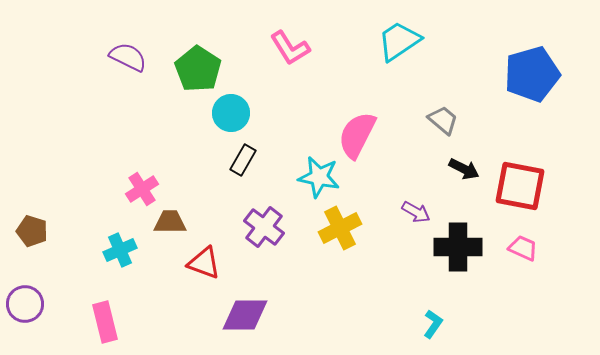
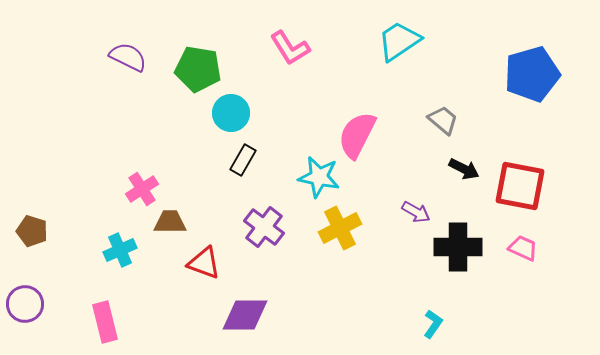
green pentagon: rotated 24 degrees counterclockwise
